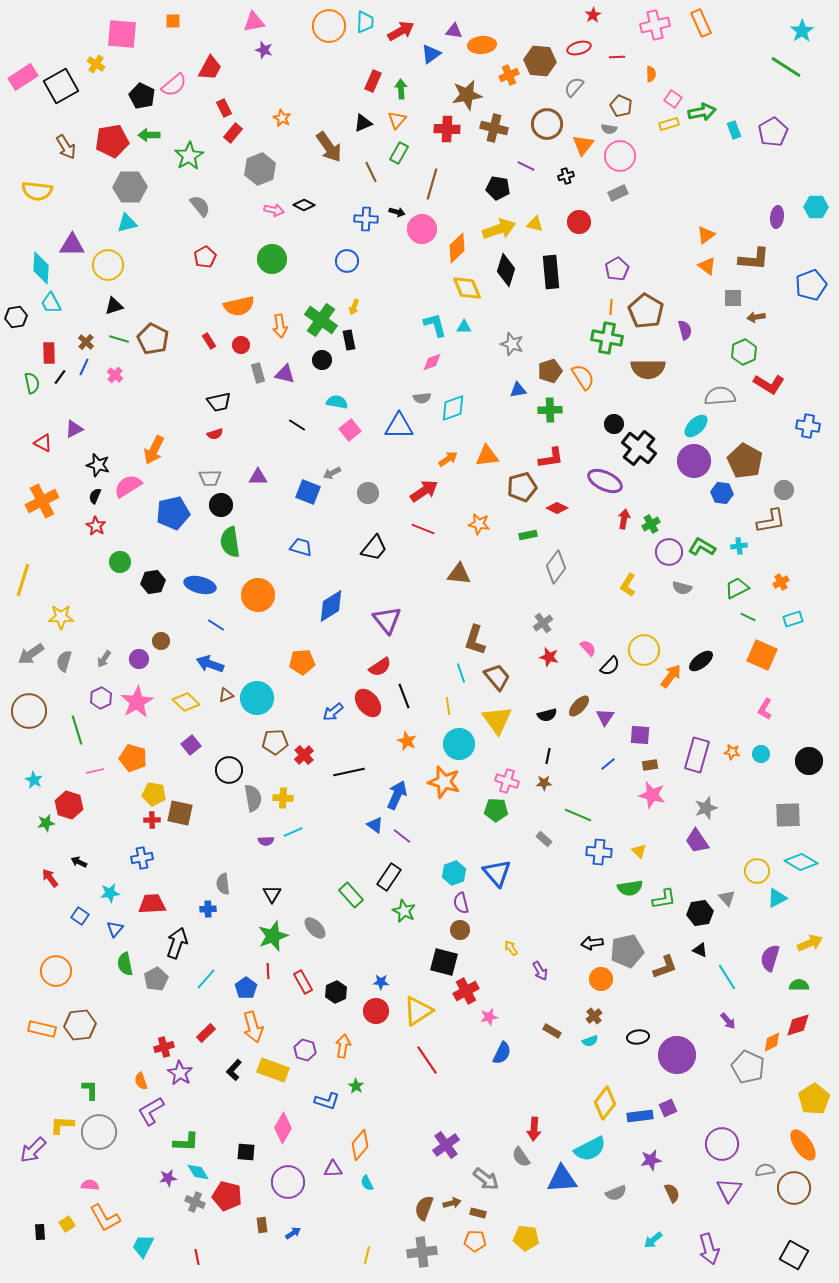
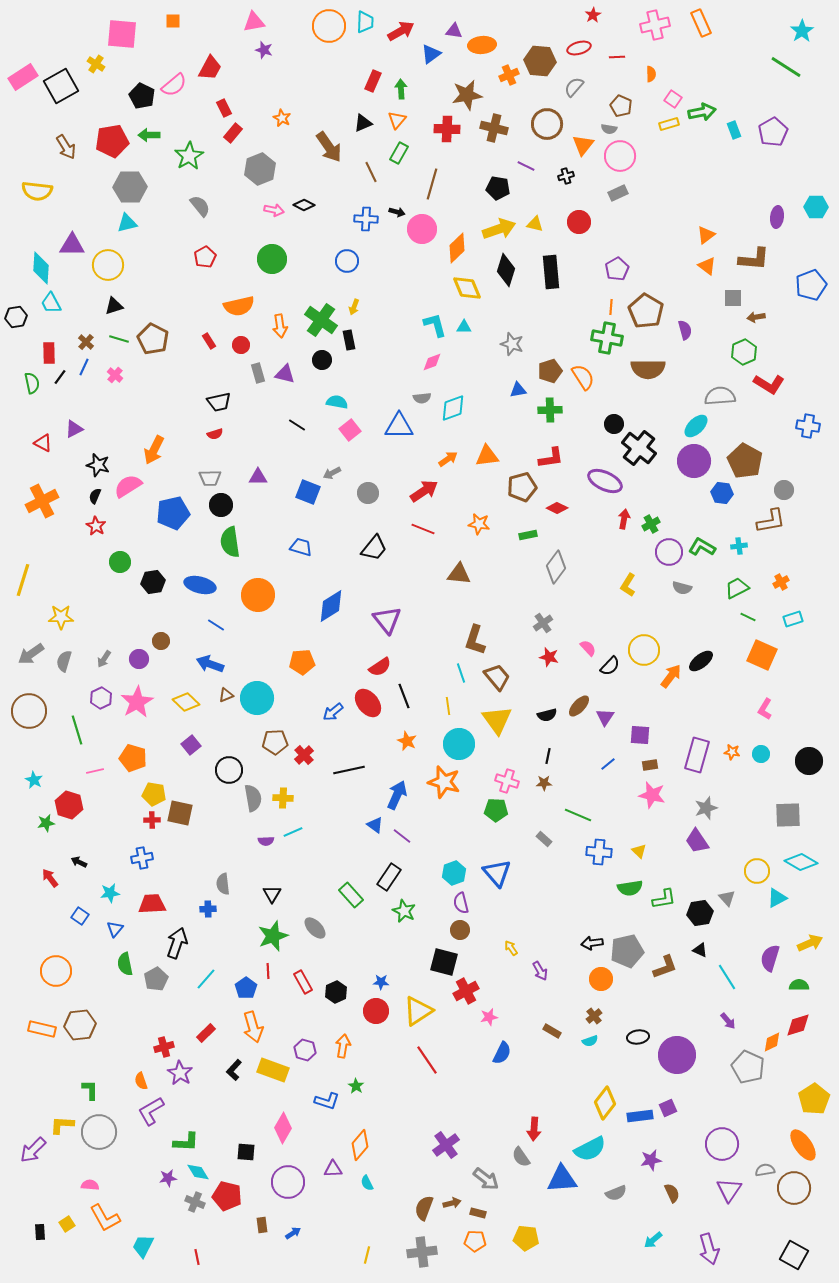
black line at (349, 772): moved 2 px up
